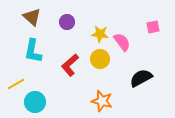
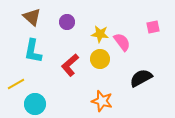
cyan circle: moved 2 px down
